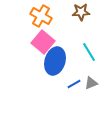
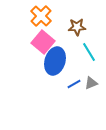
brown star: moved 4 px left, 15 px down
orange cross: rotated 15 degrees clockwise
